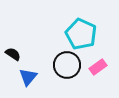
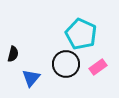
black semicircle: rotated 70 degrees clockwise
black circle: moved 1 px left, 1 px up
blue triangle: moved 3 px right, 1 px down
